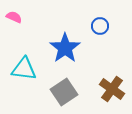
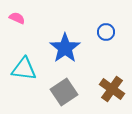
pink semicircle: moved 3 px right, 1 px down
blue circle: moved 6 px right, 6 px down
